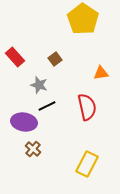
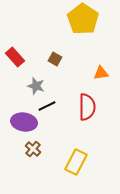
brown square: rotated 24 degrees counterclockwise
gray star: moved 3 px left, 1 px down
red semicircle: rotated 12 degrees clockwise
yellow rectangle: moved 11 px left, 2 px up
